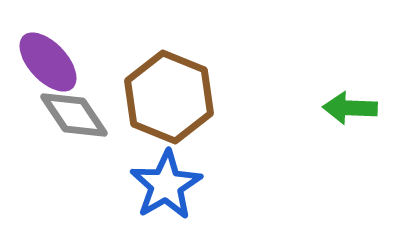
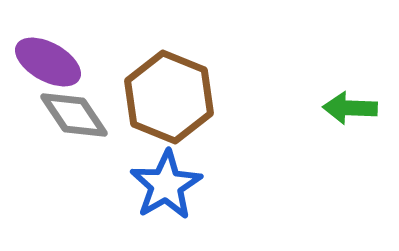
purple ellipse: rotated 18 degrees counterclockwise
